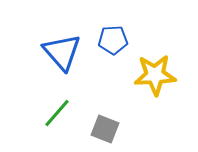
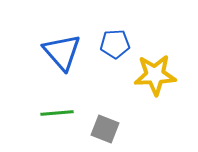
blue pentagon: moved 2 px right, 4 px down
green line: rotated 44 degrees clockwise
